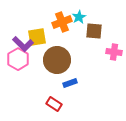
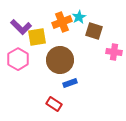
brown square: rotated 12 degrees clockwise
purple L-shape: moved 2 px left, 17 px up
brown circle: moved 3 px right
